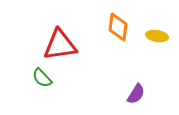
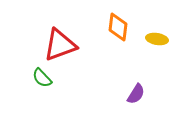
yellow ellipse: moved 3 px down
red triangle: rotated 12 degrees counterclockwise
